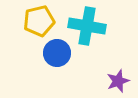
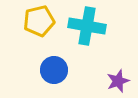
blue circle: moved 3 px left, 17 px down
